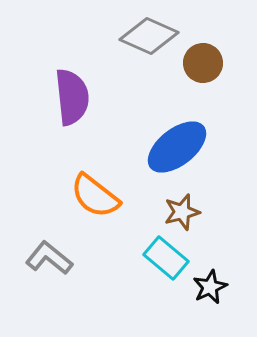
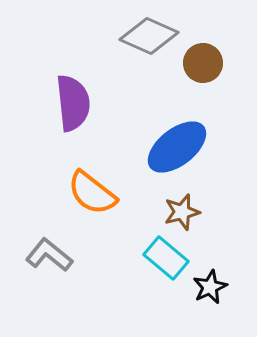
purple semicircle: moved 1 px right, 6 px down
orange semicircle: moved 3 px left, 3 px up
gray L-shape: moved 3 px up
